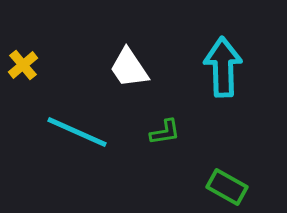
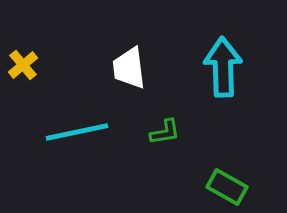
white trapezoid: rotated 27 degrees clockwise
cyan line: rotated 36 degrees counterclockwise
